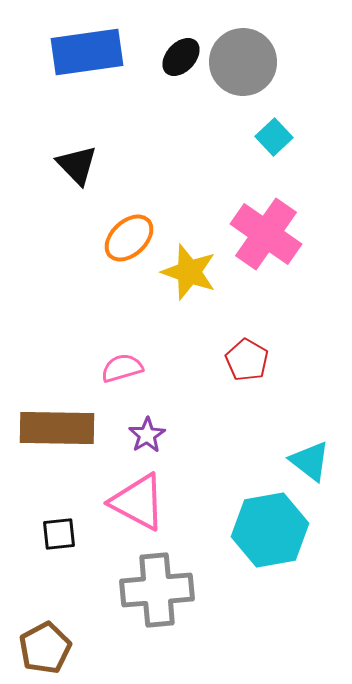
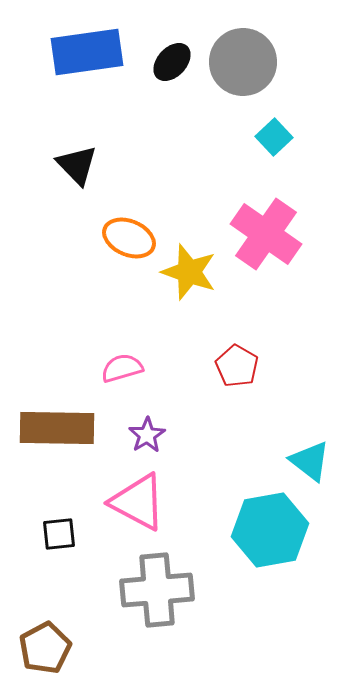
black ellipse: moved 9 px left, 5 px down
orange ellipse: rotated 66 degrees clockwise
red pentagon: moved 10 px left, 6 px down
